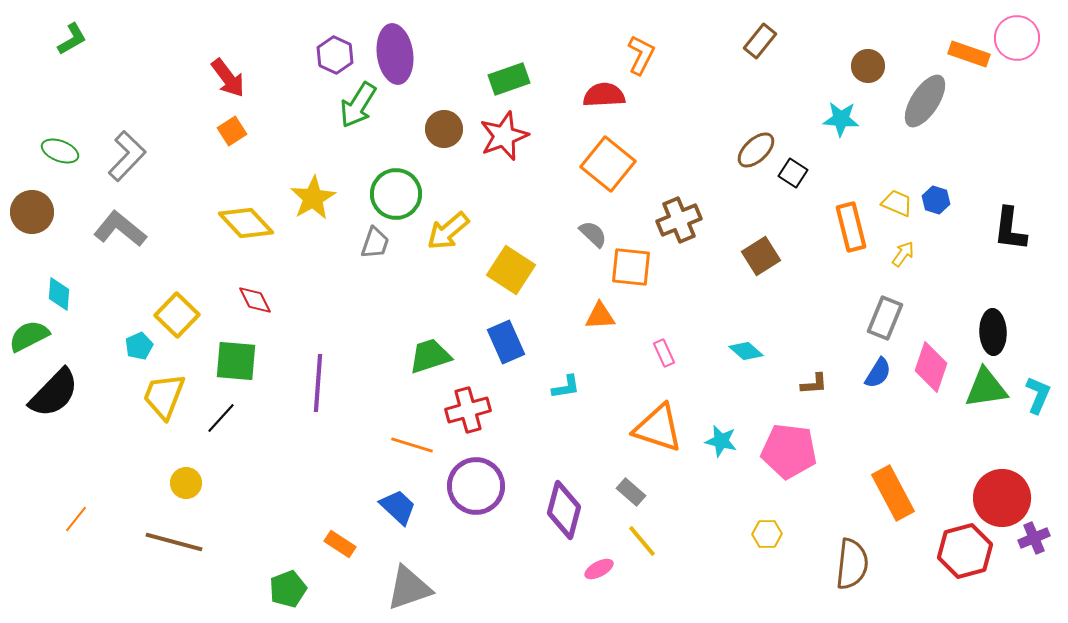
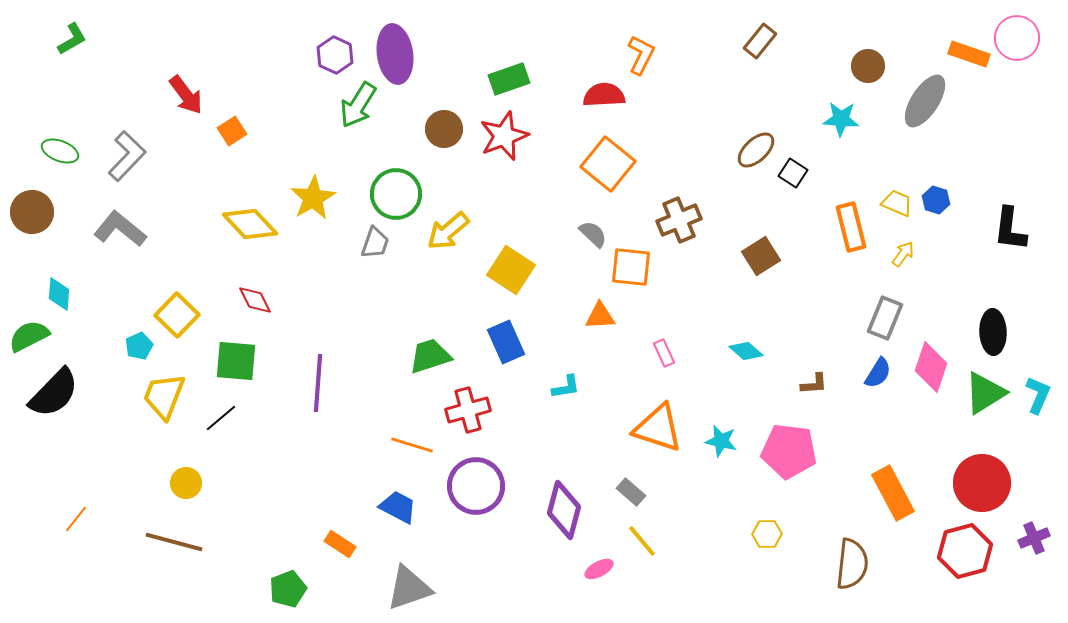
red arrow at (228, 78): moved 42 px left, 17 px down
yellow diamond at (246, 223): moved 4 px right, 1 px down
green triangle at (986, 388): moved 1 px left, 5 px down; rotated 24 degrees counterclockwise
black line at (221, 418): rotated 8 degrees clockwise
red circle at (1002, 498): moved 20 px left, 15 px up
blue trapezoid at (398, 507): rotated 15 degrees counterclockwise
